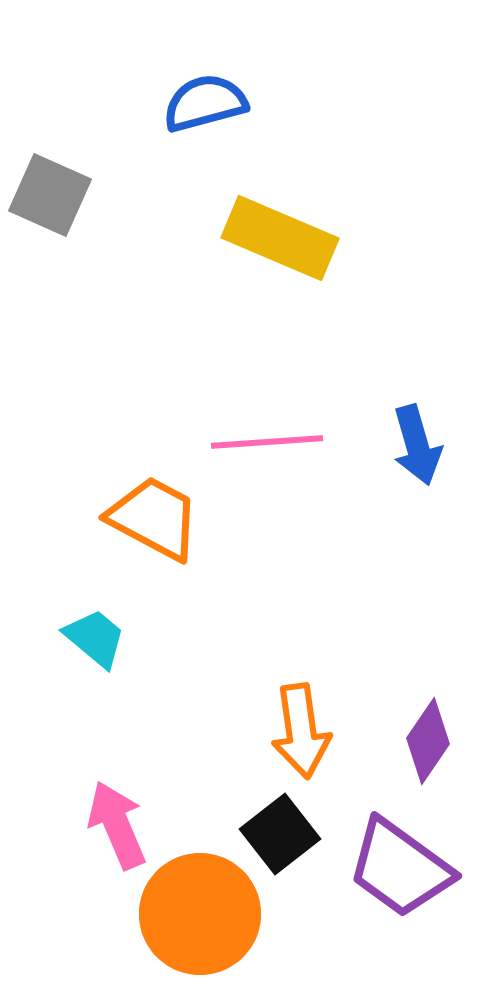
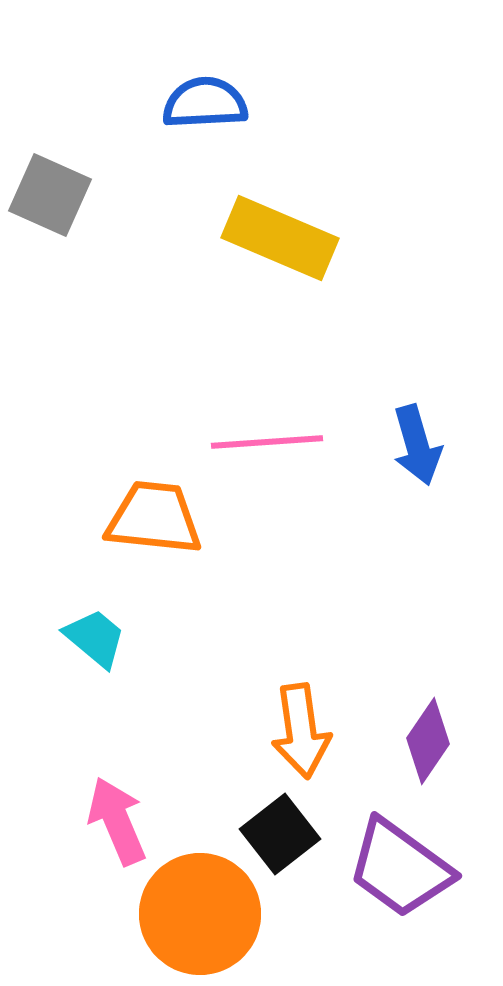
blue semicircle: rotated 12 degrees clockwise
orange trapezoid: rotated 22 degrees counterclockwise
pink arrow: moved 4 px up
